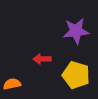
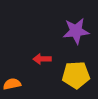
yellow pentagon: rotated 20 degrees counterclockwise
